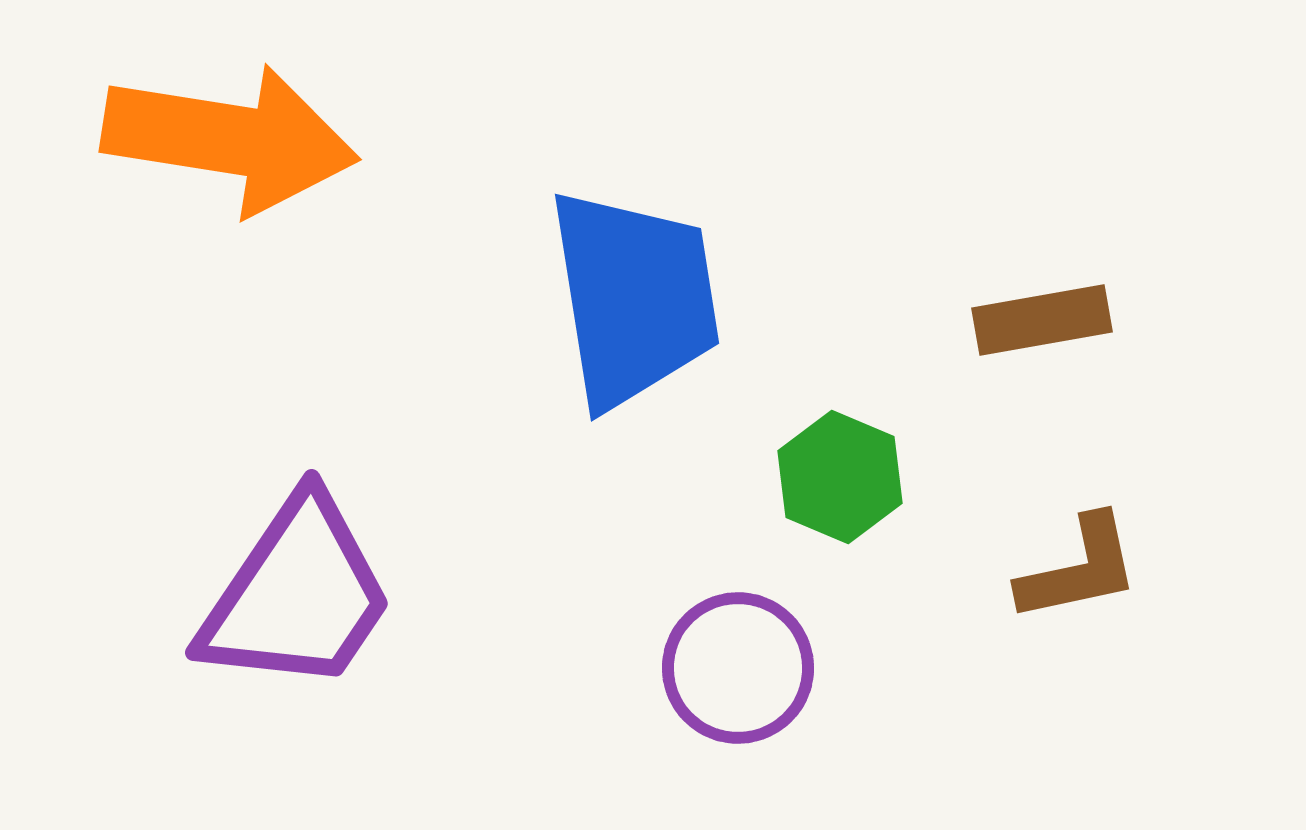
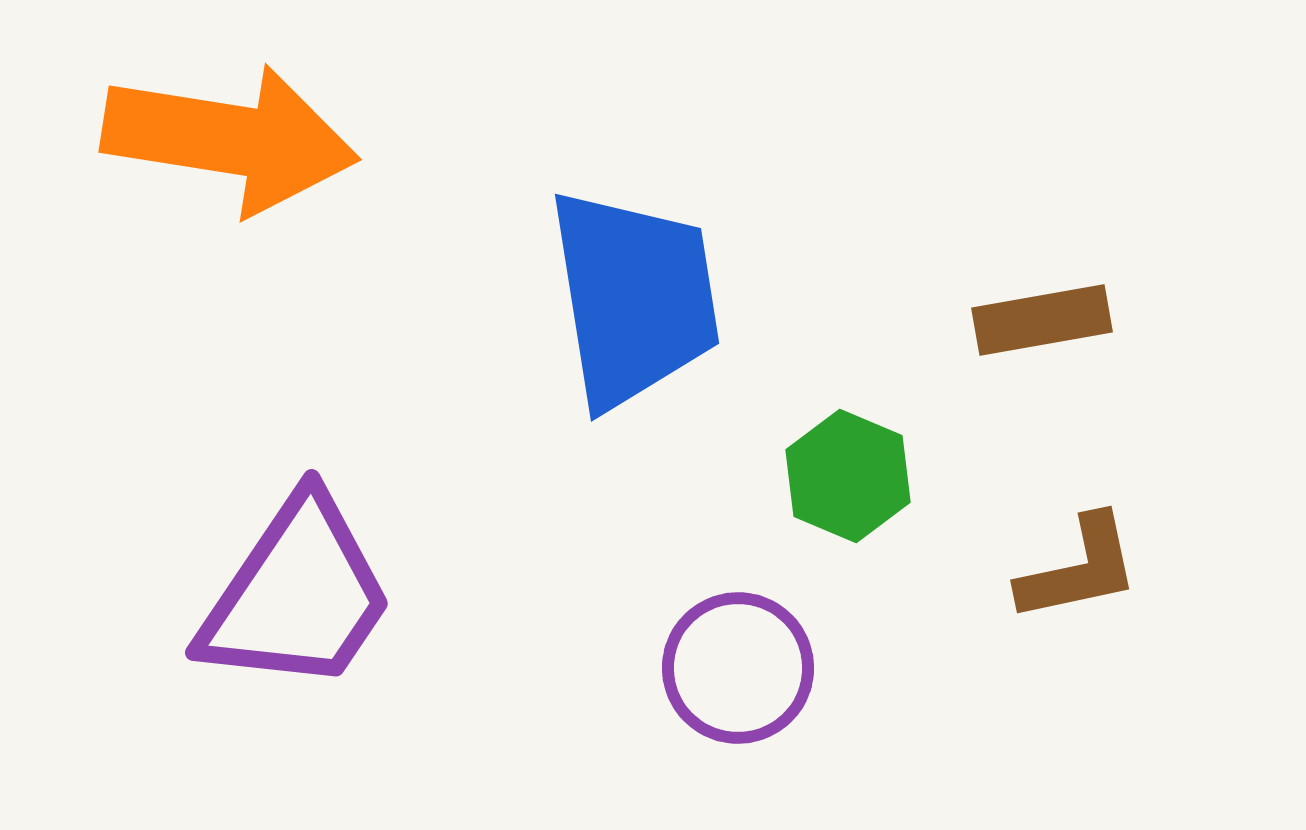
green hexagon: moved 8 px right, 1 px up
